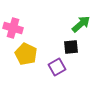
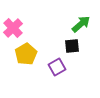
pink cross: rotated 30 degrees clockwise
black square: moved 1 px right, 1 px up
yellow pentagon: rotated 15 degrees clockwise
